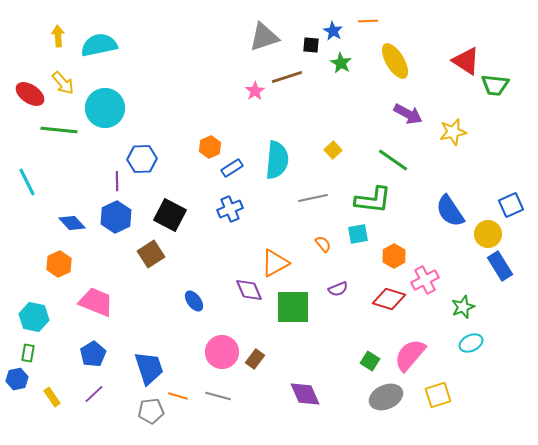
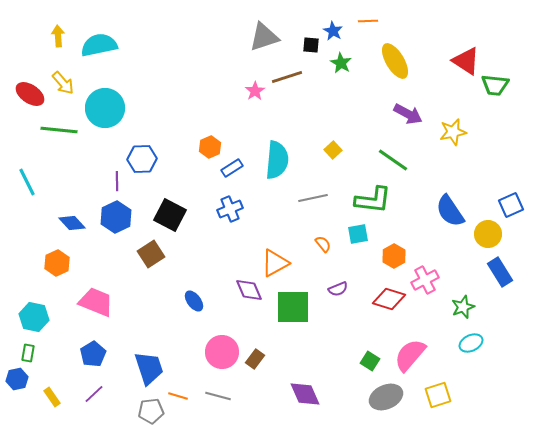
orange hexagon at (59, 264): moved 2 px left, 1 px up
blue rectangle at (500, 266): moved 6 px down
